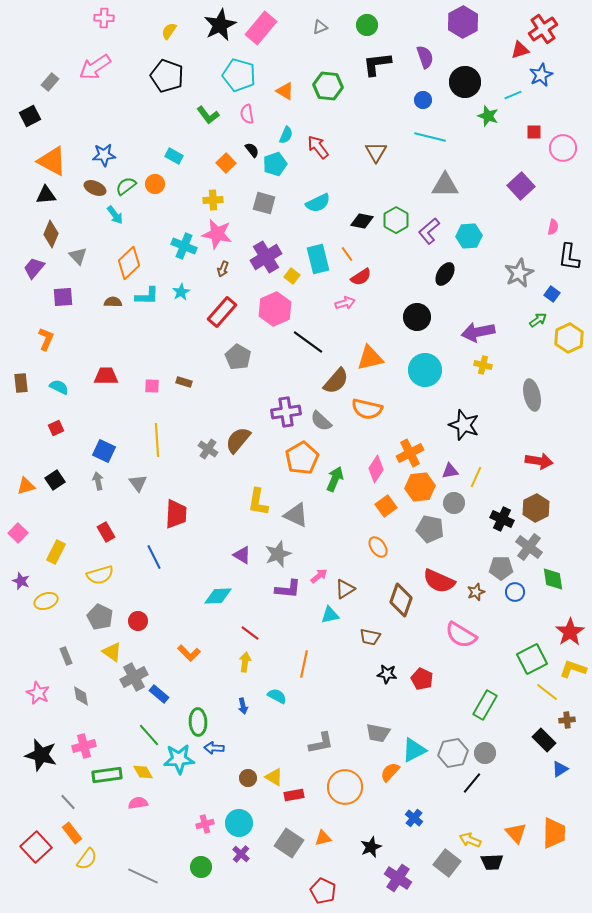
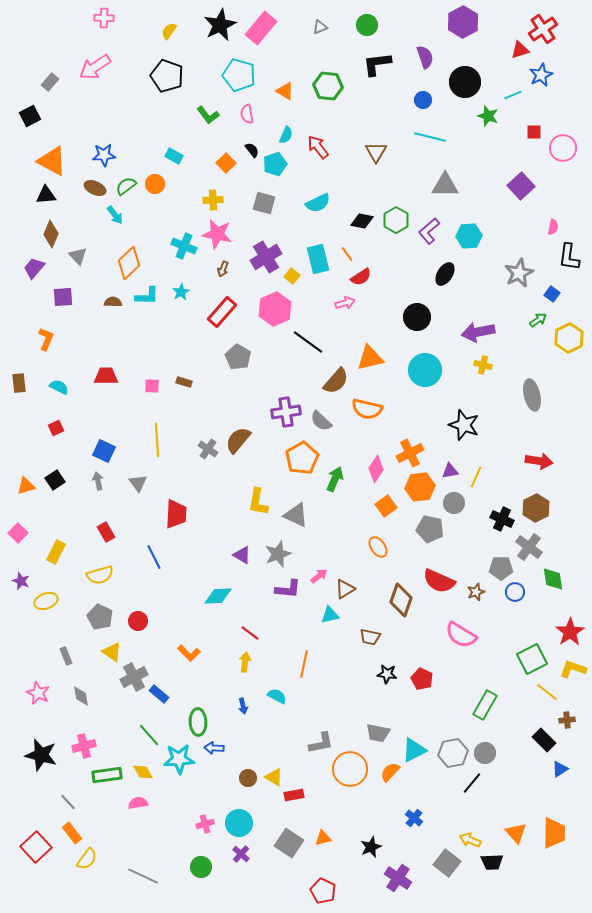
brown rectangle at (21, 383): moved 2 px left
orange circle at (345, 787): moved 5 px right, 18 px up
